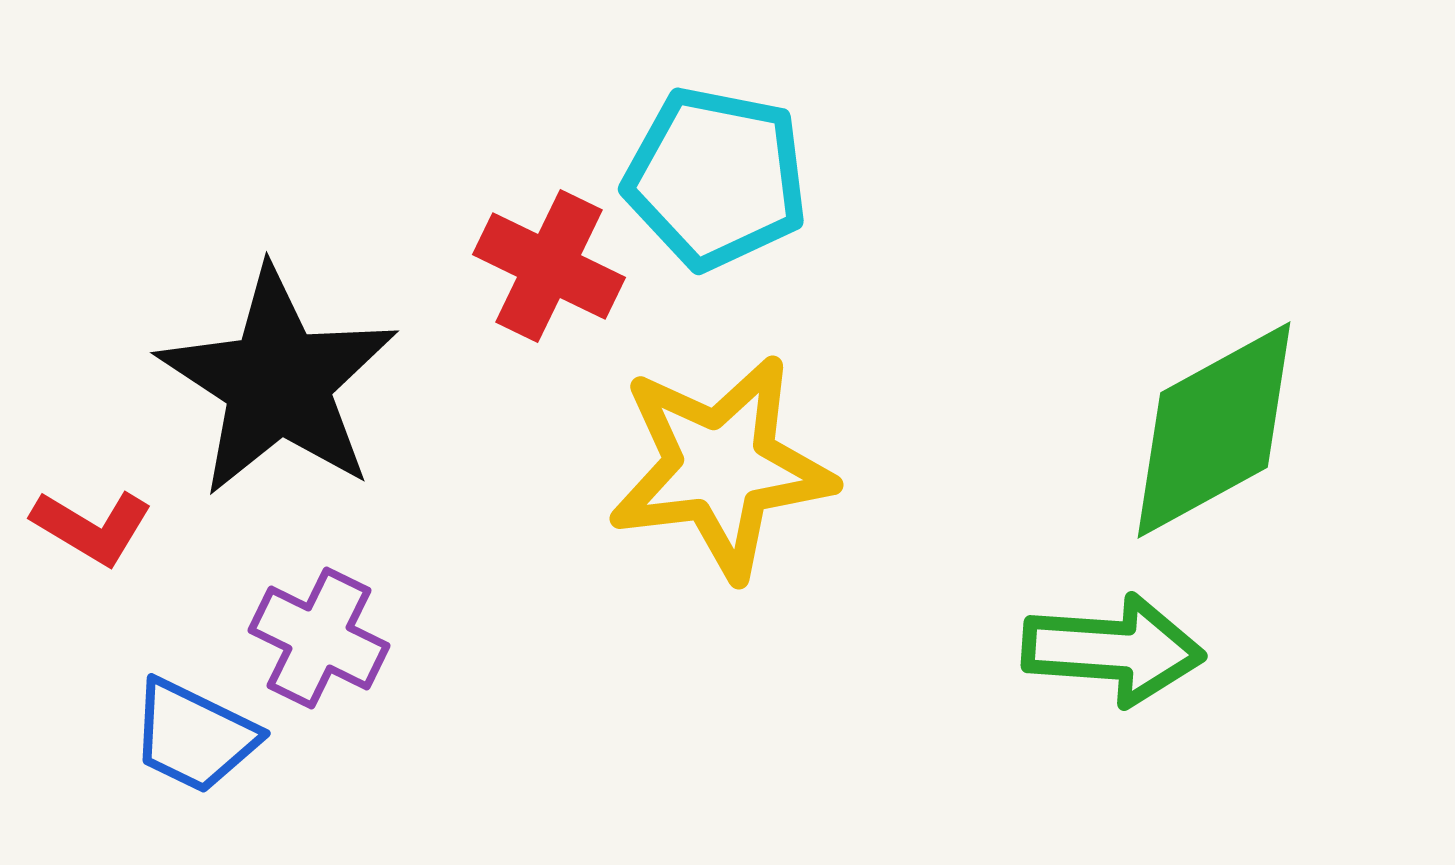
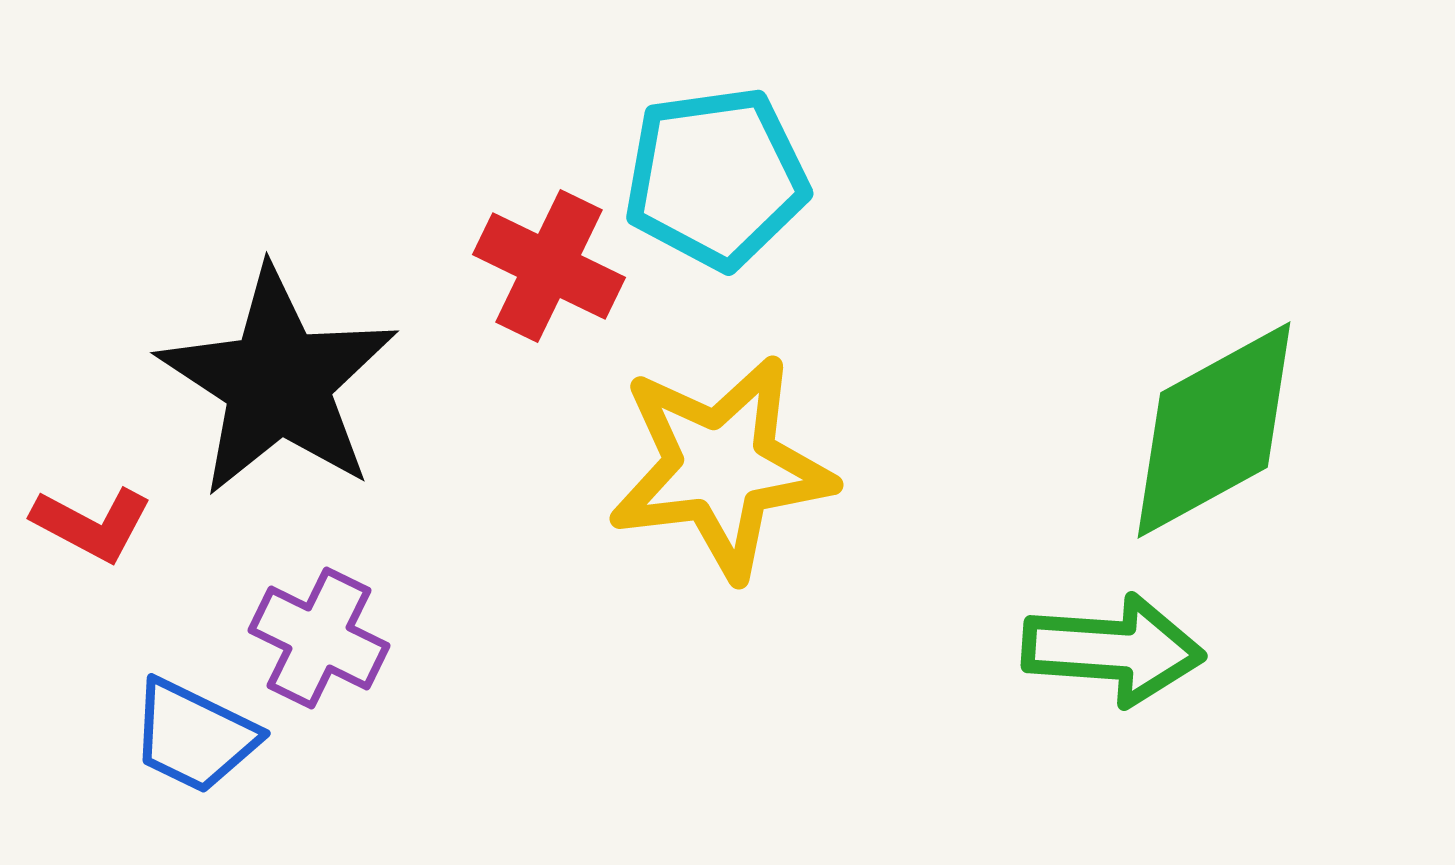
cyan pentagon: rotated 19 degrees counterclockwise
red L-shape: moved 3 px up; rotated 3 degrees counterclockwise
